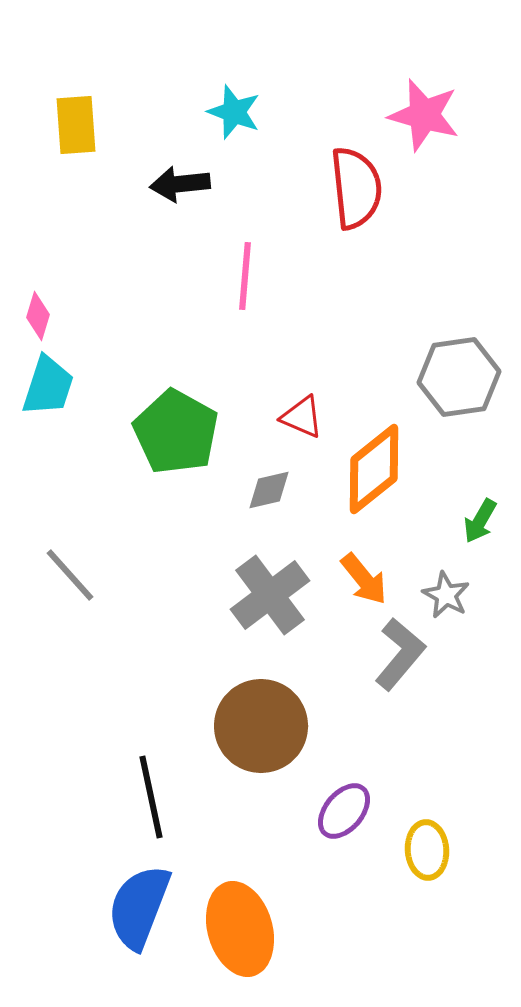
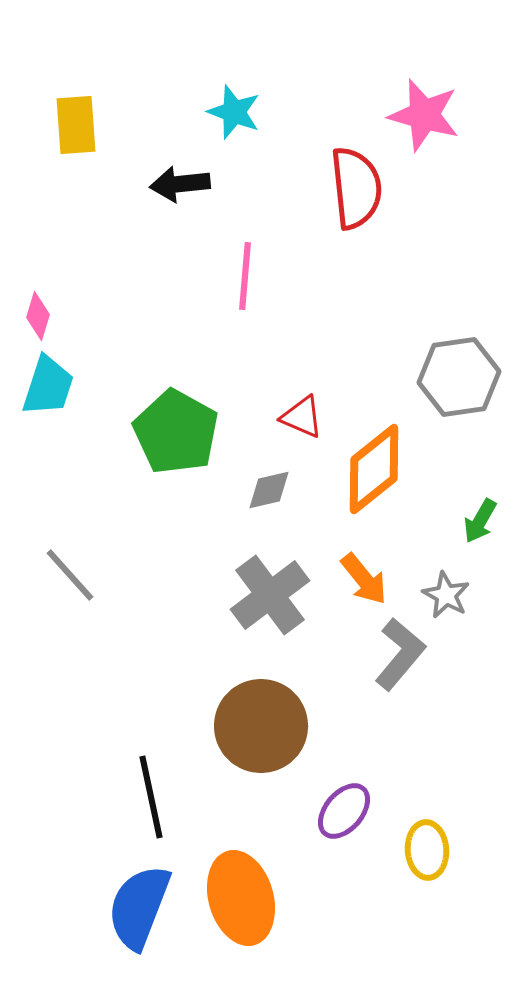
orange ellipse: moved 1 px right, 31 px up
